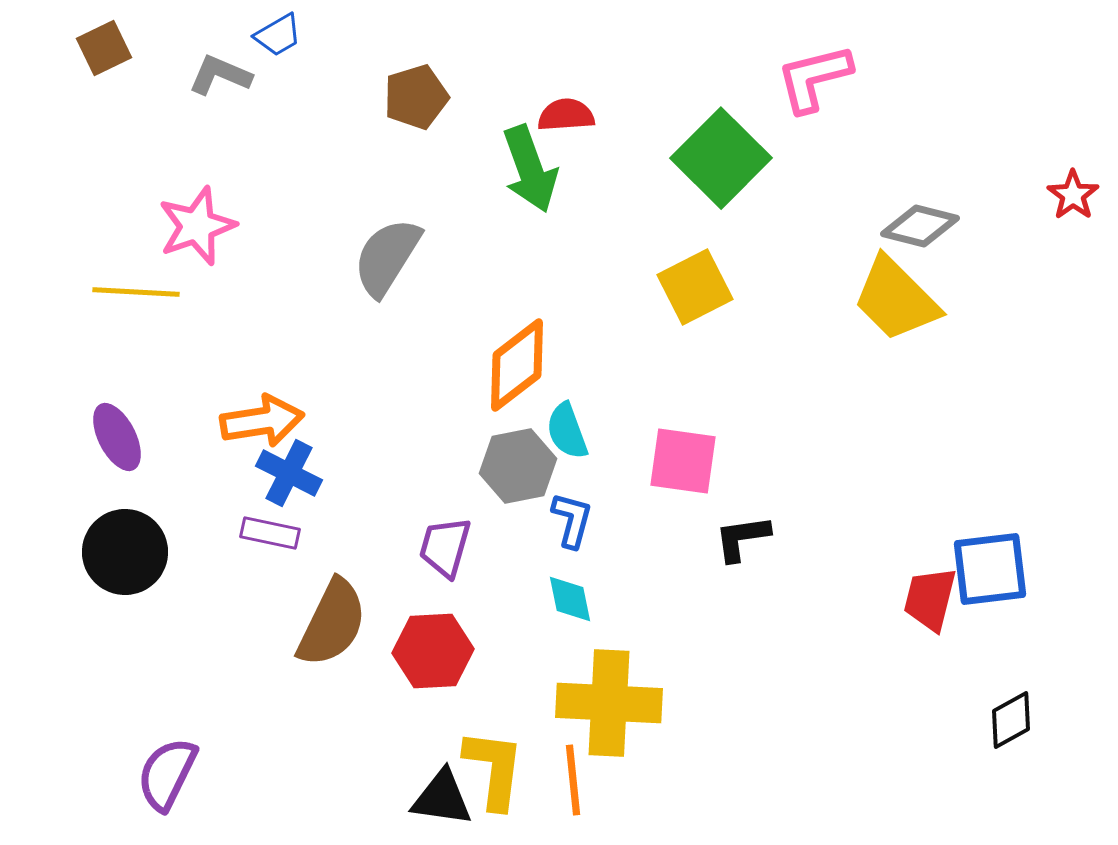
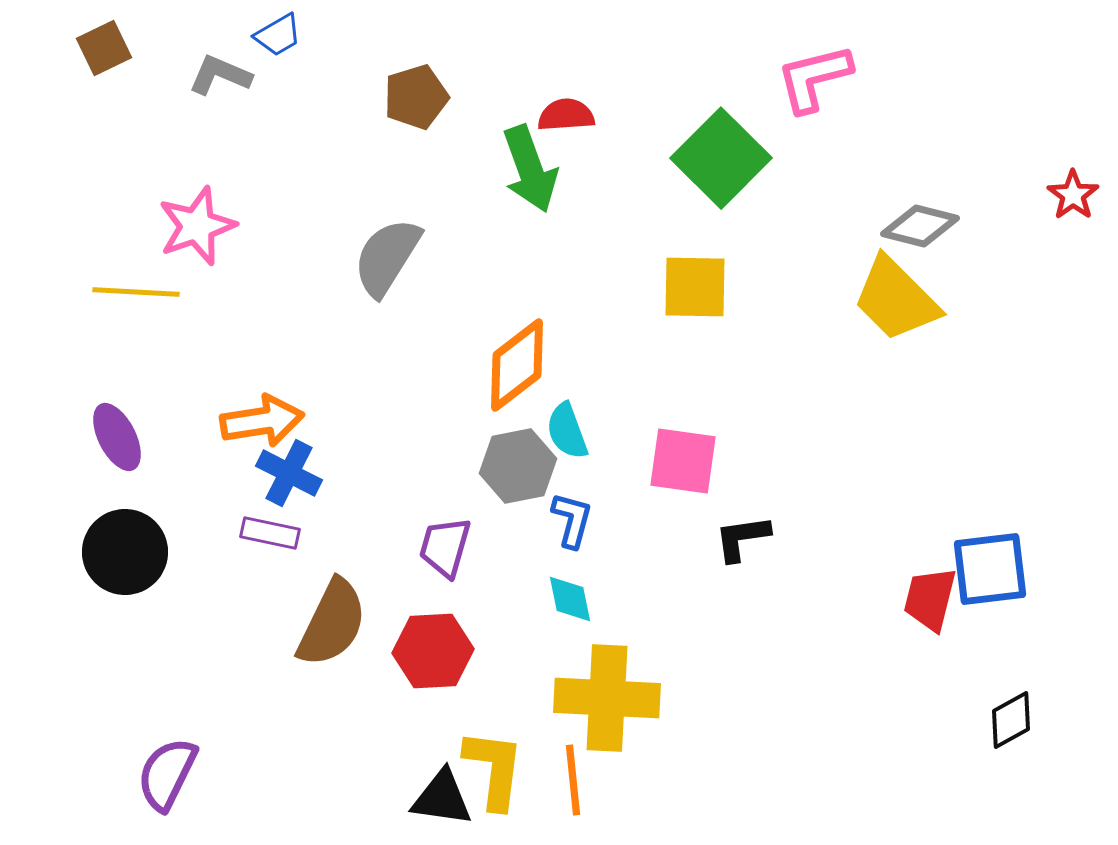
yellow square: rotated 28 degrees clockwise
yellow cross: moved 2 px left, 5 px up
